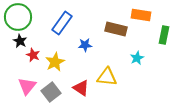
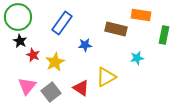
cyan star: rotated 16 degrees clockwise
yellow triangle: moved 1 px left; rotated 35 degrees counterclockwise
